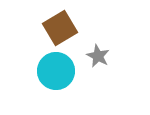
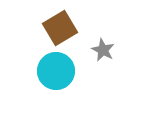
gray star: moved 5 px right, 6 px up
